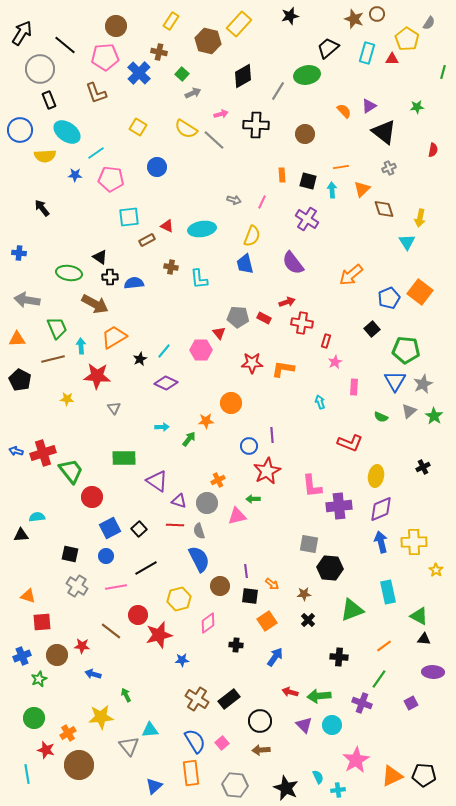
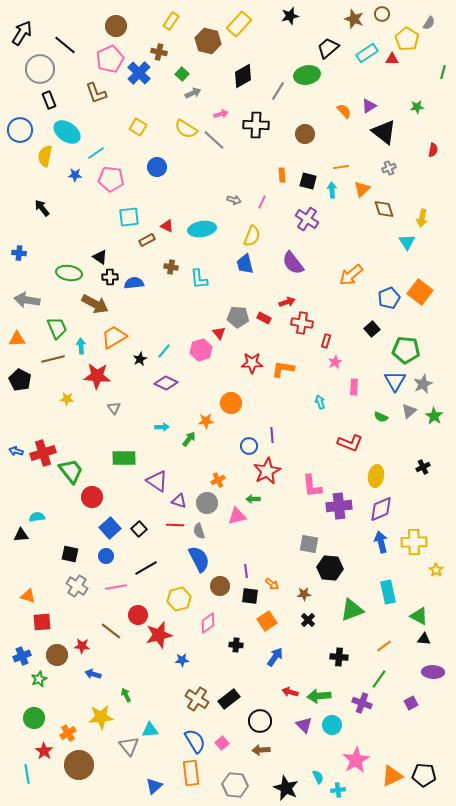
brown circle at (377, 14): moved 5 px right
cyan rectangle at (367, 53): rotated 40 degrees clockwise
pink pentagon at (105, 57): moved 5 px right, 2 px down; rotated 20 degrees counterclockwise
yellow semicircle at (45, 156): rotated 105 degrees clockwise
yellow arrow at (420, 218): moved 2 px right
pink hexagon at (201, 350): rotated 15 degrees counterclockwise
blue square at (110, 528): rotated 15 degrees counterclockwise
red star at (46, 750): moved 2 px left, 1 px down; rotated 18 degrees clockwise
